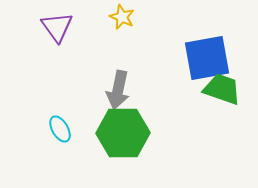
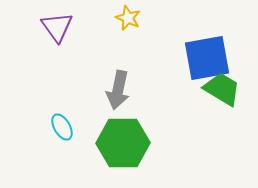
yellow star: moved 6 px right, 1 px down
green trapezoid: rotated 12 degrees clockwise
cyan ellipse: moved 2 px right, 2 px up
green hexagon: moved 10 px down
